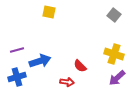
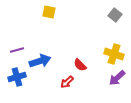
gray square: moved 1 px right
red semicircle: moved 1 px up
red arrow: rotated 128 degrees clockwise
